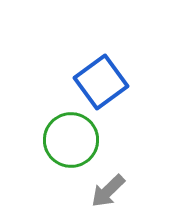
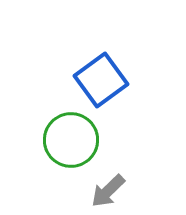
blue square: moved 2 px up
